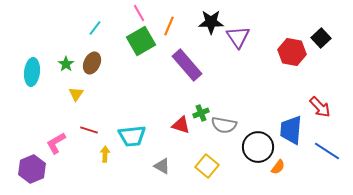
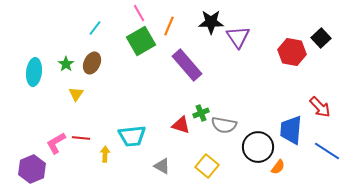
cyan ellipse: moved 2 px right
red line: moved 8 px left, 8 px down; rotated 12 degrees counterclockwise
